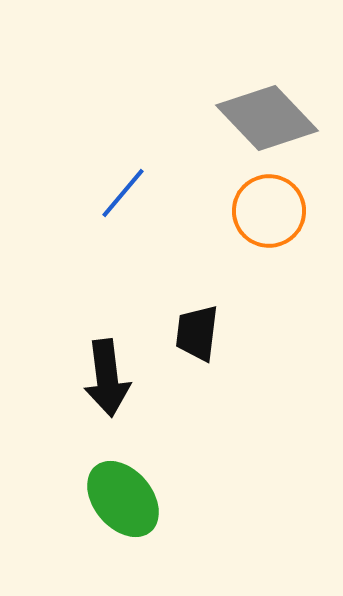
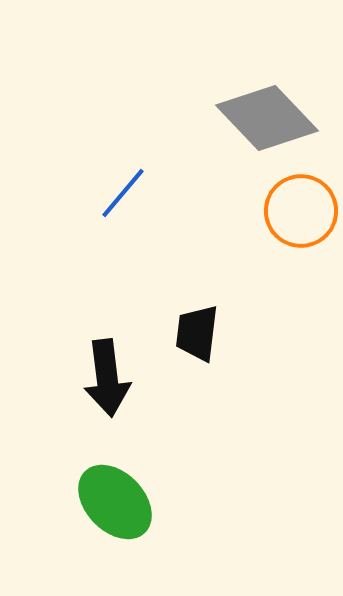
orange circle: moved 32 px right
green ellipse: moved 8 px left, 3 px down; rotated 4 degrees counterclockwise
